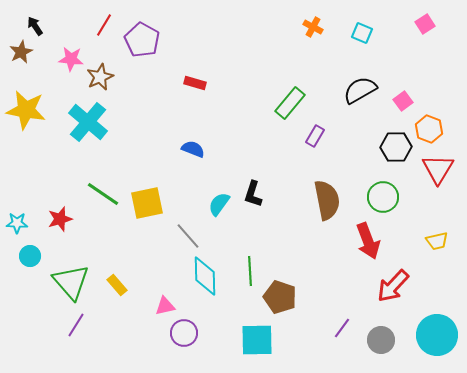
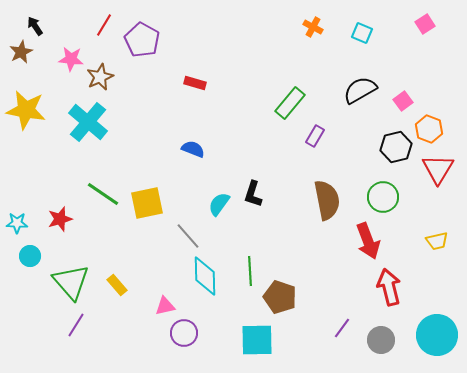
black hexagon at (396, 147): rotated 12 degrees counterclockwise
red arrow at (393, 286): moved 4 px left, 1 px down; rotated 123 degrees clockwise
